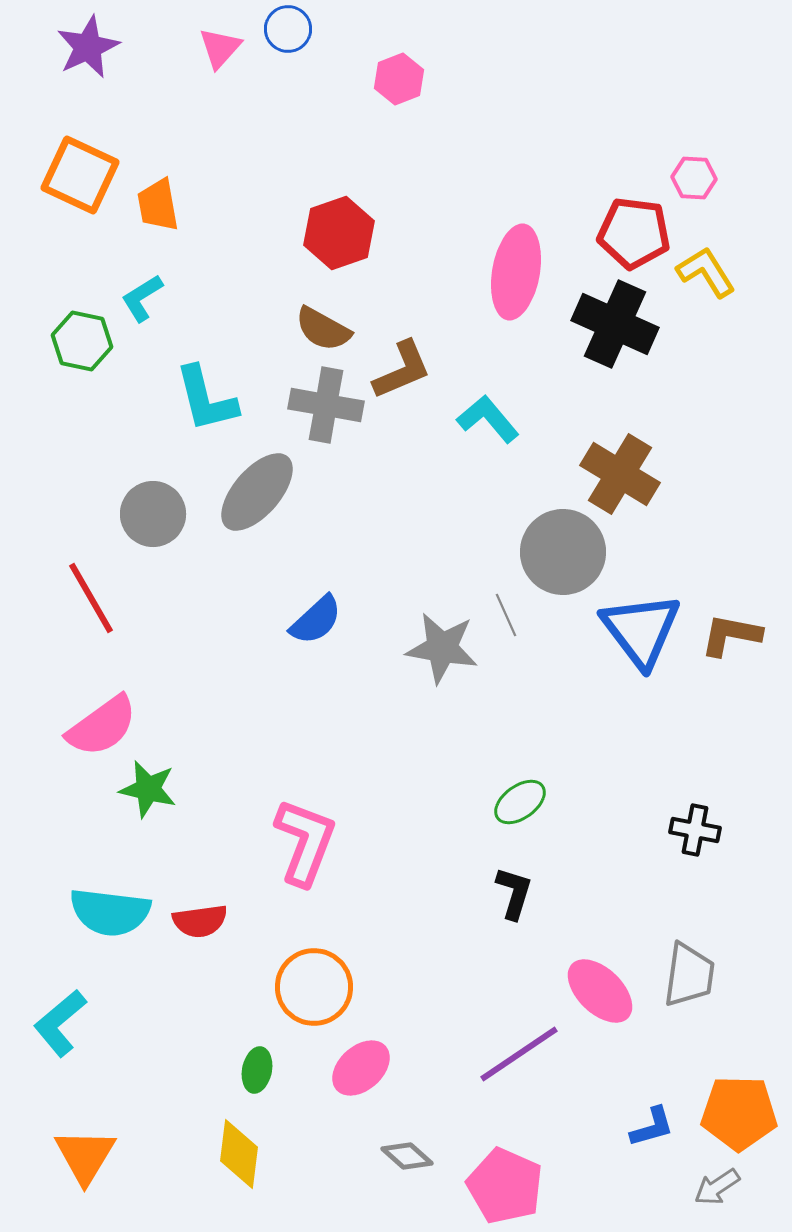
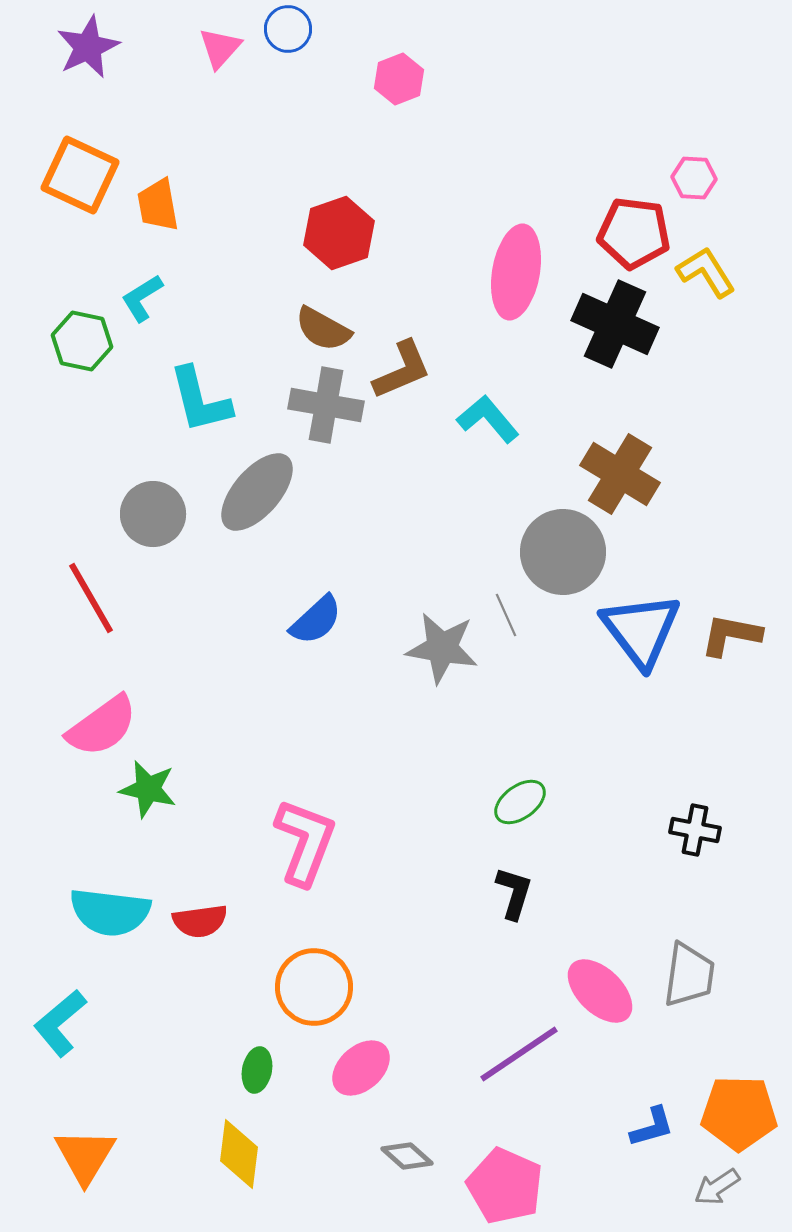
cyan L-shape at (206, 399): moved 6 px left, 1 px down
